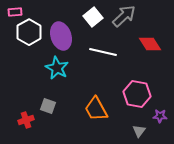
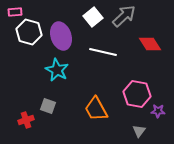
white hexagon: rotated 15 degrees counterclockwise
cyan star: moved 2 px down
purple star: moved 2 px left, 5 px up
